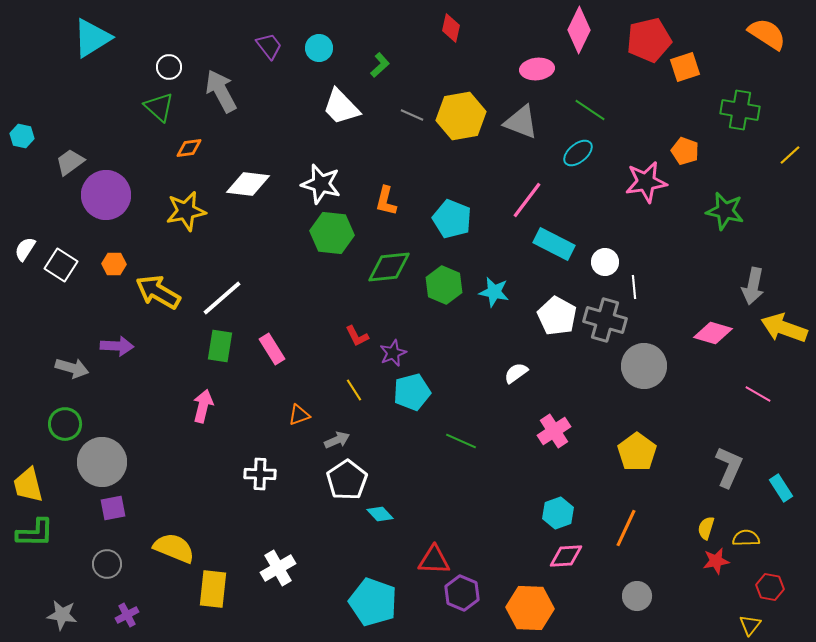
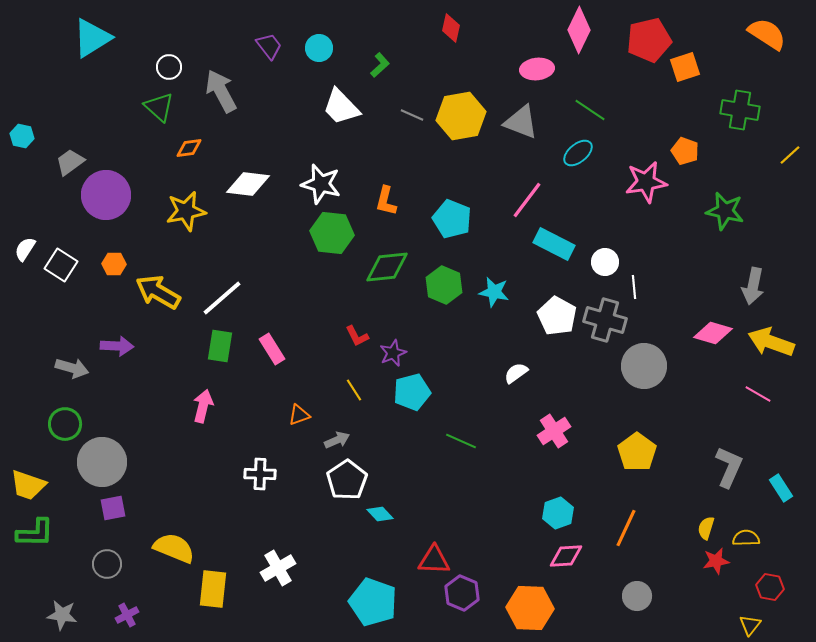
green diamond at (389, 267): moved 2 px left
yellow arrow at (784, 328): moved 13 px left, 14 px down
yellow trapezoid at (28, 485): rotated 57 degrees counterclockwise
